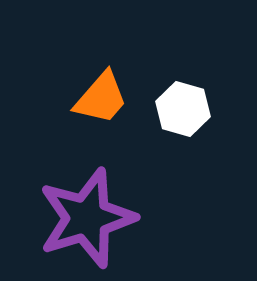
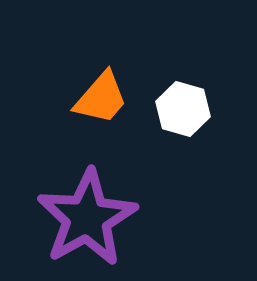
purple star: rotated 12 degrees counterclockwise
